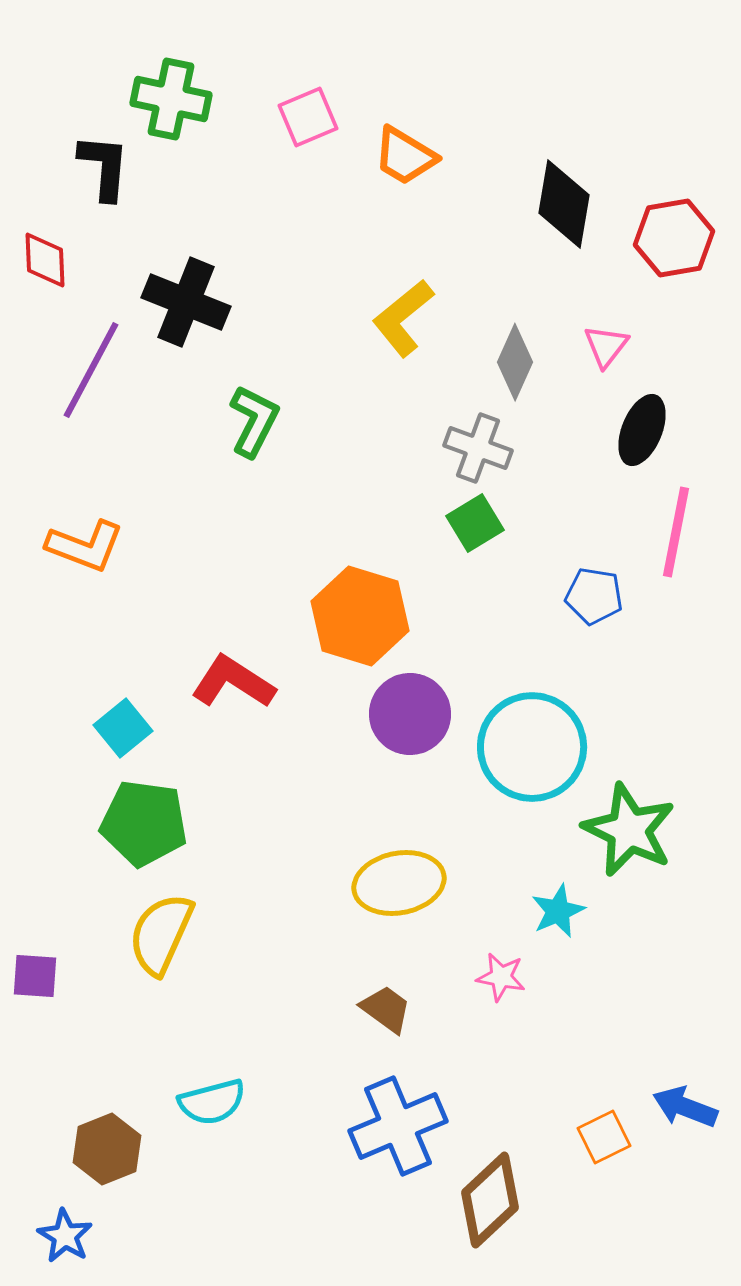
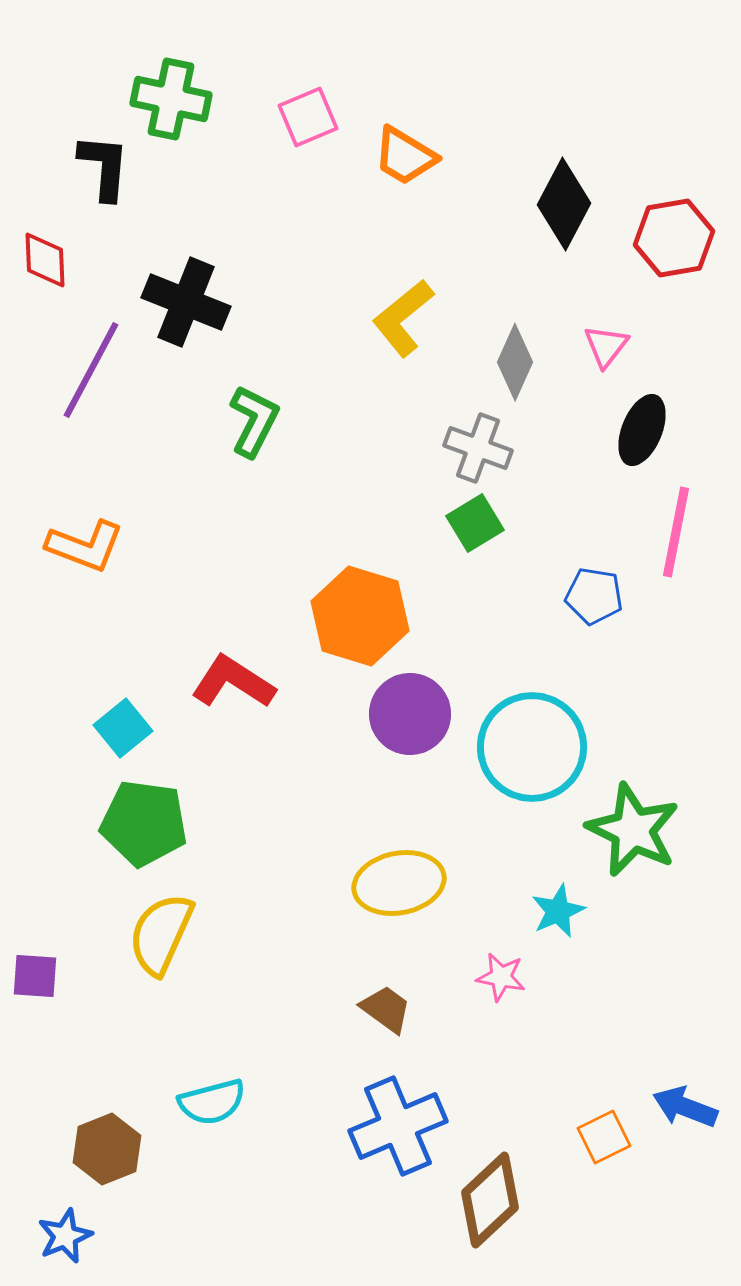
black diamond: rotated 18 degrees clockwise
green star: moved 4 px right
blue star: rotated 18 degrees clockwise
